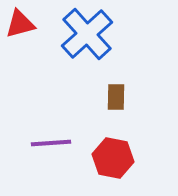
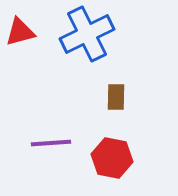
red triangle: moved 8 px down
blue cross: rotated 16 degrees clockwise
red hexagon: moved 1 px left
